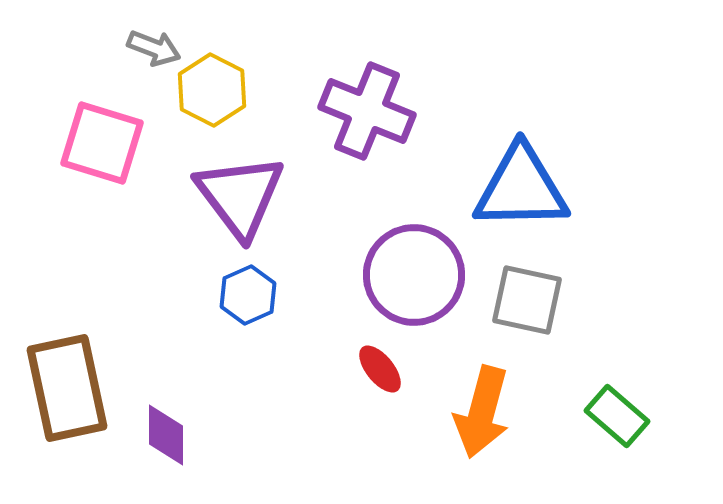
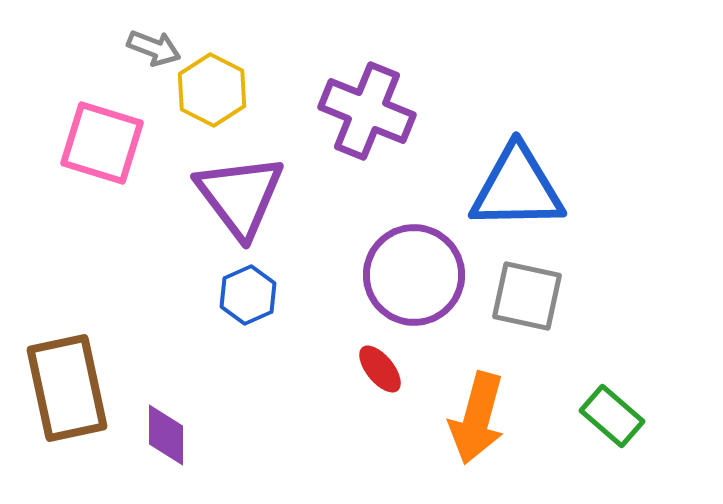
blue triangle: moved 4 px left
gray square: moved 4 px up
orange arrow: moved 5 px left, 6 px down
green rectangle: moved 5 px left
